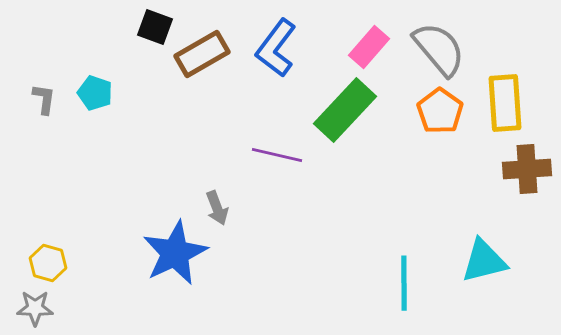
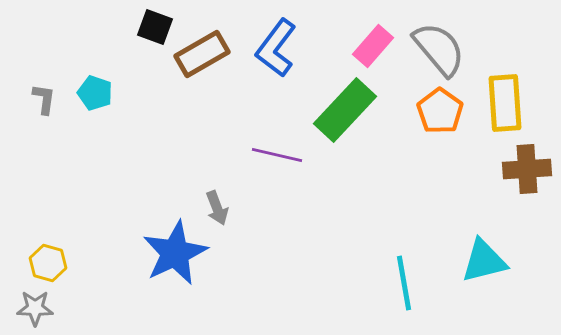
pink rectangle: moved 4 px right, 1 px up
cyan line: rotated 10 degrees counterclockwise
